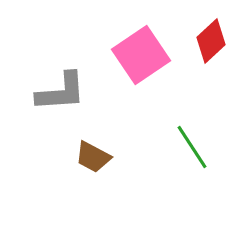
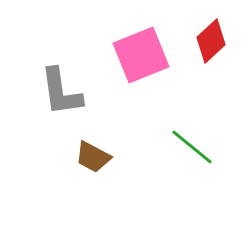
pink square: rotated 12 degrees clockwise
gray L-shape: rotated 86 degrees clockwise
green line: rotated 18 degrees counterclockwise
